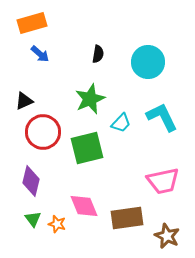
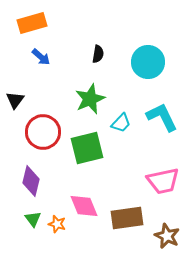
blue arrow: moved 1 px right, 3 px down
black triangle: moved 9 px left, 1 px up; rotated 30 degrees counterclockwise
